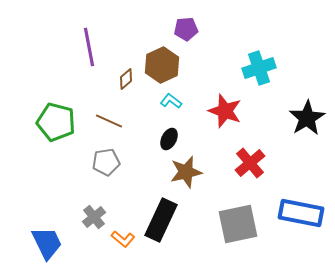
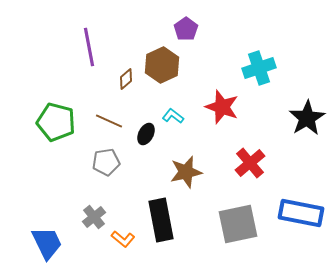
purple pentagon: rotated 30 degrees counterclockwise
cyan L-shape: moved 2 px right, 15 px down
red star: moved 3 px left, 4 px up
black ellipse: moved 23 px left, 5 px up
black rectangle: rotated 36 degrees counterclockwise
